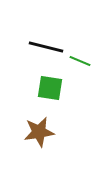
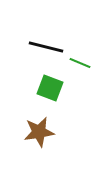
green line: moved 2 px down
green square: rotated 12 degrees clockwise
